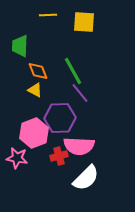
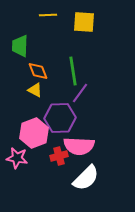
green line: rotated 20 degrees clockwise
purple line: rotated 75 degrees clockwise
